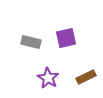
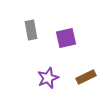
gray rectangle: moved 12 px up; rotated 66 degrees clockwise
purple star: rotated 20 degrees clockwise
